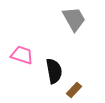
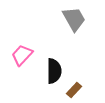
pink trapezoid: rotated 65 degrees counterclockwise
black semicircle: rotated 10 degrees clockwise
